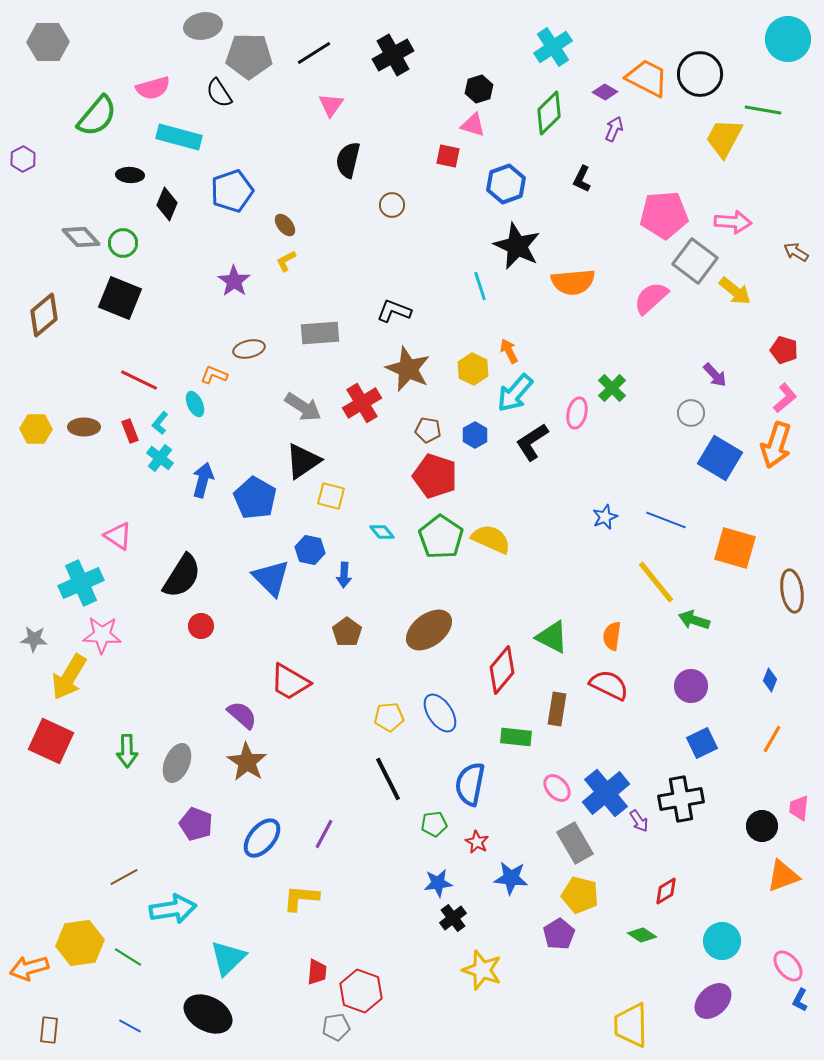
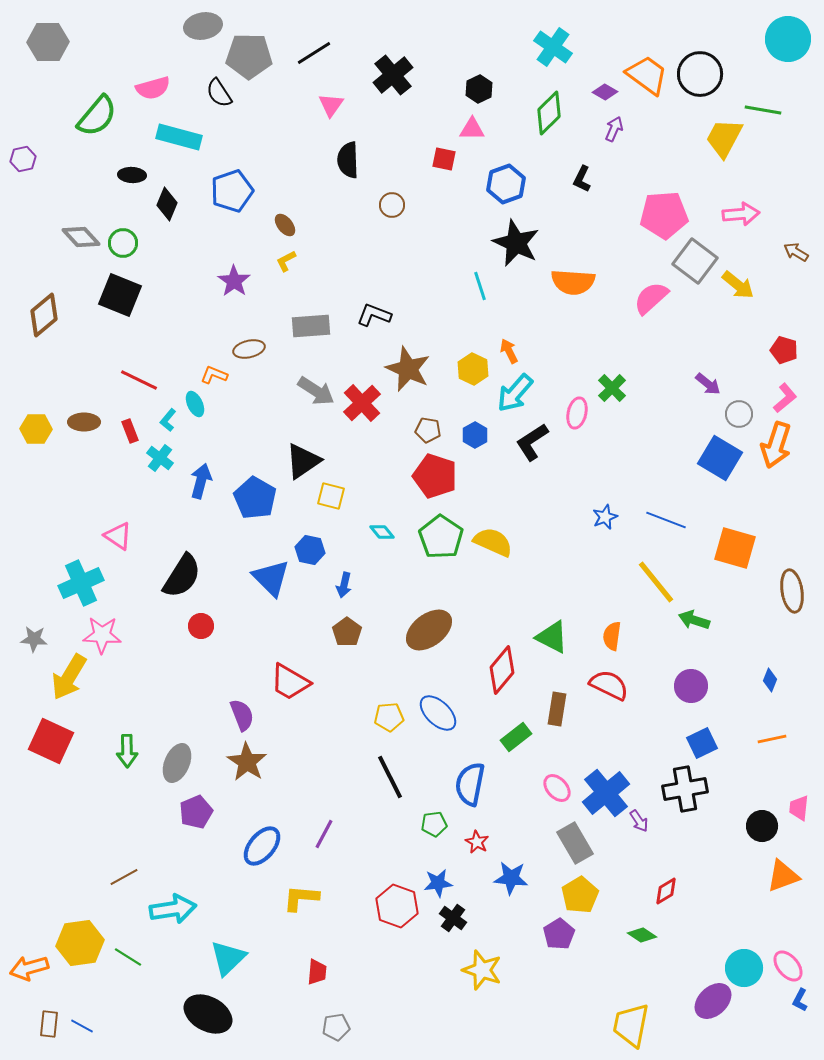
cyan cross at (553, 47): rotated 21 degrees counterclockwise
black cross at (393, 55): moved 20 px down; rotated 9 degrees counterclockwise
orange trapezoid at (647, 78): moved 3 px up; rotated 9 degrees clockwise
black hexagon at (479, 89): rotated 8 degrees counterclockwise
pink triangle at (473, 125): moved 1 px left, 4 px down; rotated 16 degrees counterclockwise
red square at (448, 156): moved 4 px left, 3 px down
purple hexagon at (23, 159): rotated 15 degrees clockwise
black semicircle at (348, 160): rotated 15 degrees counterclockwise
black ellipse at (130, 175): moved 2 px right
pink arrow at (733, 222): moved 8 px right, 8 px up; rotated 9 degrees counterclockwise
black star at (517, 246): moved 1 px left, 3 px up
orange semicircle at (573, 282): rotated 9 degrees clockwise
yellow arrow at (735, 291): moved 3 px right, 6 px up
black square at (120, 298): moved 3 px up
black L-shape at (394, 311): moved 20 px left, 4 px down
gray rectangle at (320, 333): moved 9 px left, 7 px up
purple arrow at (715, 375): moved 7 px left, 9 px down; rotated 8 degrees counterclockwise
red cross at (362, 403): rotated 12 degrees counterclockwise
gray arrow at (303, 407): moved 13 px right, 16 px up
gray circle at (691, 413): moved 48 px right, 1 px down
cyan L-shape at (160, 423): moved 8 px right, 3 px up
brown ellipse at (84, 427): moved 5 px up
blue arrow at (203, 480): moved 2 px left, 1 px down
yellow semicircle at (491, 539): moved 2 px right, 3 px down
blue arrow at (344, 575): moved 10 px down; rotated 10 degrees clockwise
blue ellipse at (440, 713): moved 2 px left; rotated 12 degrees counterclockwise
purple semicircle at (242, 715): rotated 28 degrees clockwise
green rectangle at (516, 737): rotated 44 degrees counterclockwise
orange line at (772, 739): rotated 48 degrees clockwise
black line at (388, 779): moved 2 px right, 2 px up
black cross at (681, 799): moved 4 px right, 10 px up
purple pentagon at (196, 824): moved 12 px up; rotated 28 degrees clockwise
blue ellipse at (262, 838): moved 8 px down
yellow pentagon at (580, 895): rotated 27 degrees clockwise
black cross at (453, 918): rotated 16 degrees counterclockwise
cyan circle at (722, 941): moved 22 px right, 27 px down
red hexagon at (361, 991): moved 36 px right, 85 px up
yellow trapezoid at (631, 1025): rotated 12 degrees clockwise
blue line at (130, 1026): moved 48 px left
brown rectangle at (49, 1030): moved 6 px up
